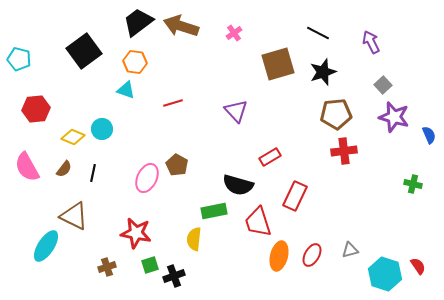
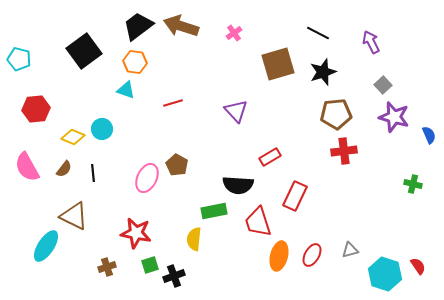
black trapezoid at (138, 22): moved 4 px down
black line at (93, 173): rotated 18 degrees counterclockwise
black semicircle at (238, 185): rotated 12 degrees counterclockwise
